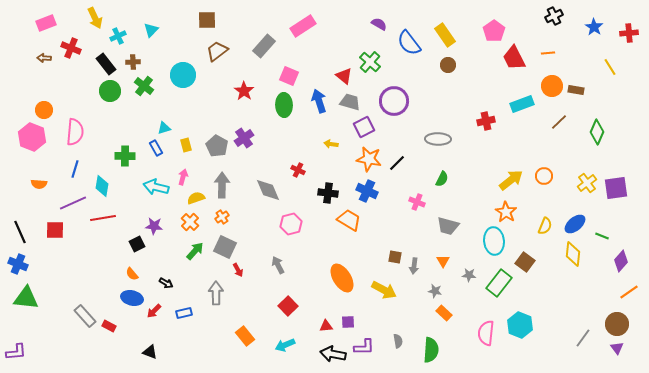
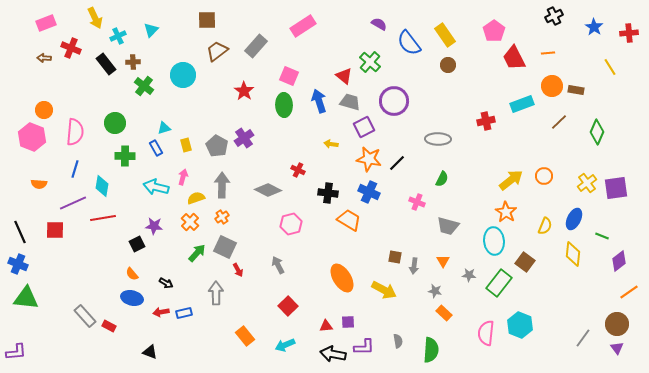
gray rectangle at (264, 46): moved 8 px left
green circle at (110, 91): moved 5 px right, 32 px down
gray diamond at (268, 190): rotated 40 degrees counterclockwise
blue cross at (367, 191): moved 2 px right, 1 px down
blue ellipse at (575, 224): moved 1 px left, 5 px up; rotated 25 degrees counterclockwise
green arrow at (195, 251): moved 2 px right, 2 px down
purple diamond at (621, 261): moved 2 px left; rotated 10 degrees clockwise
red arrow at (154, 311): moved 7 px right, 1 px down; rotated 35 degrees clockwise
